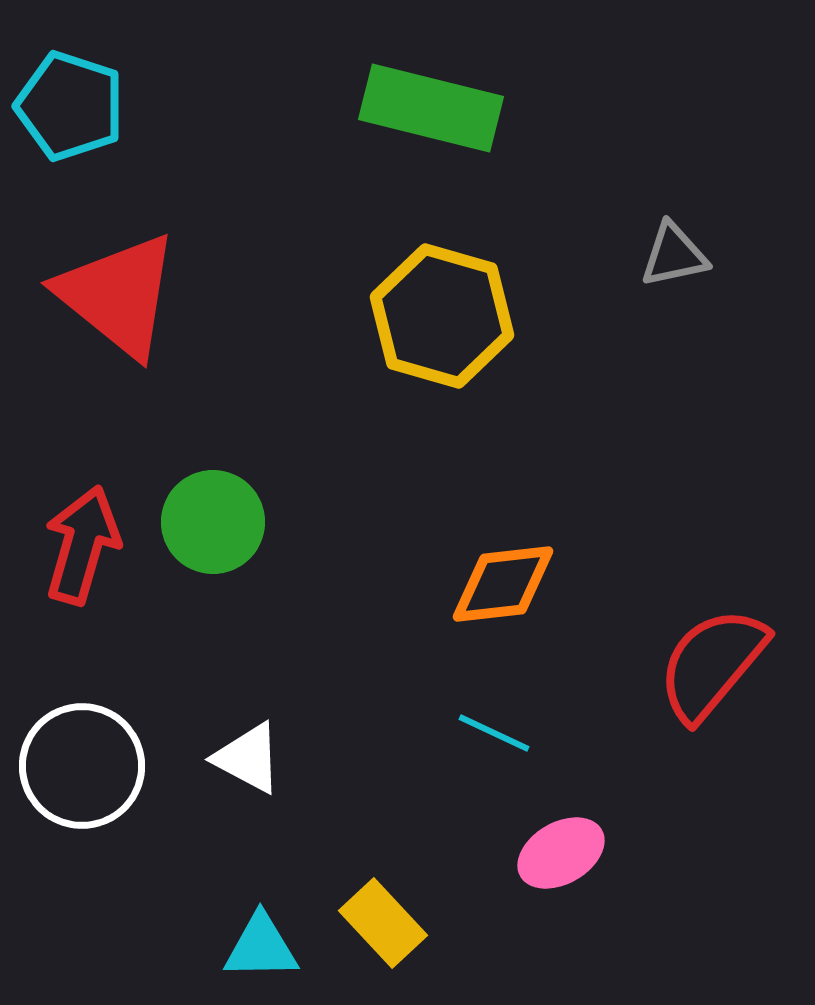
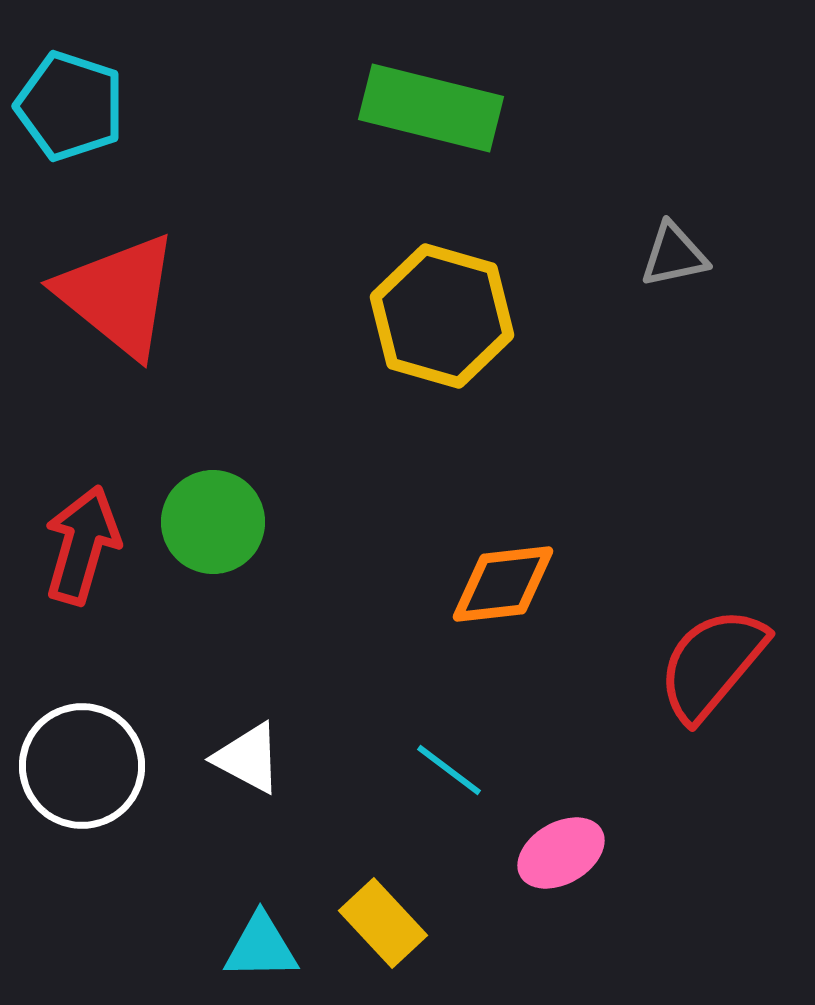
cyan line: moved 45 px left, 37 px down; rotated 12 degrees clockwise
